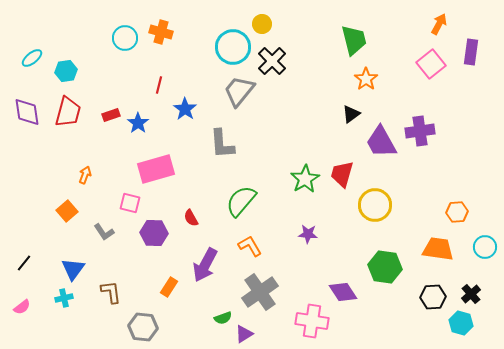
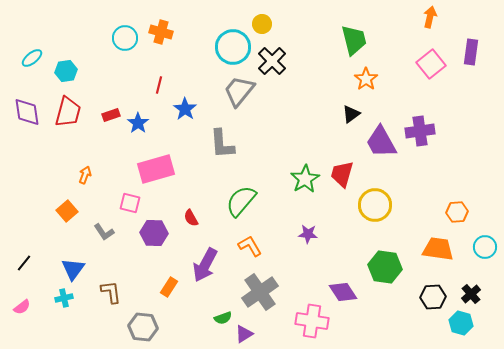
orange arrow at (439, 24): moved 9 px left, 7 px up; rotated 15 degrees counterclockwise
